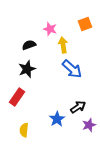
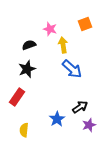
black arrow: moved 2 px right
